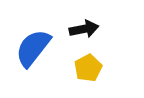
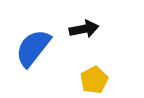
yellow pentagon: moved 6 px right, 12 px down
